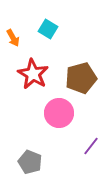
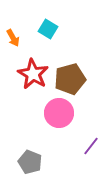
brown pentagon: moved 11 px left, 1 px down
